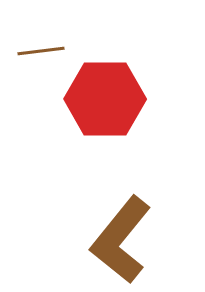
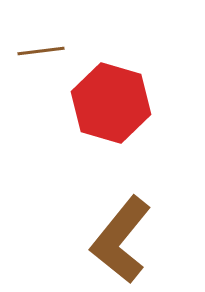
red hexagon: moved 6 px right, 4 px down; rotated 16 degrees clockwise
